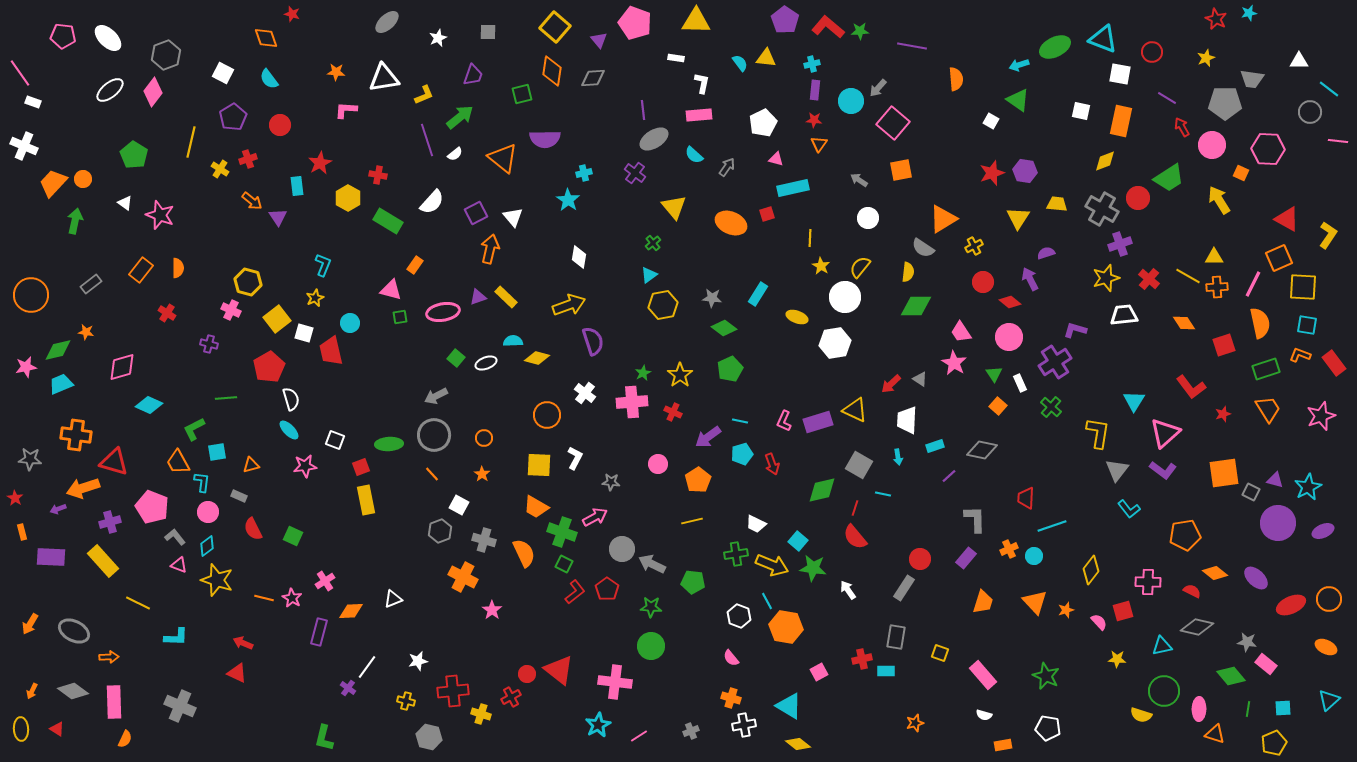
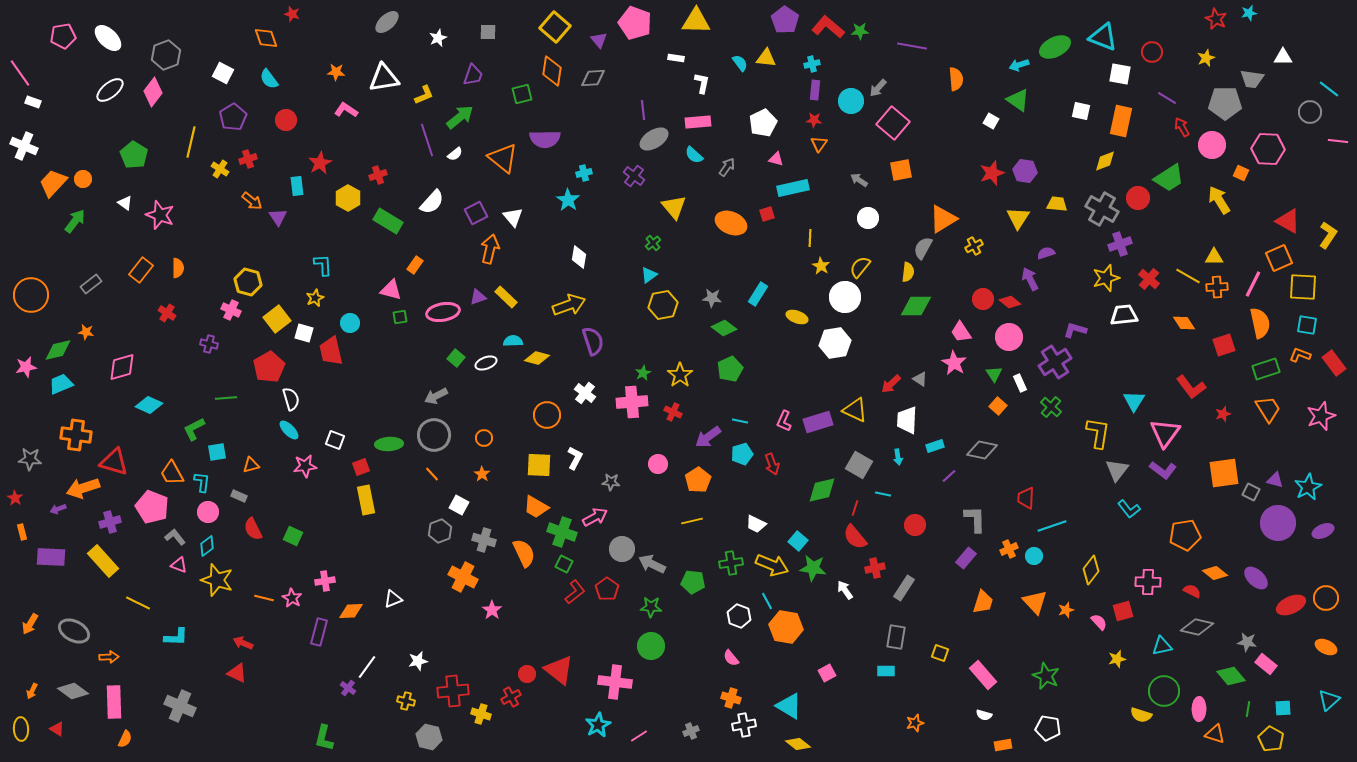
pink pentagon at (63, 36): rotated 15 degrees counterclockwise
cyan triangle at (1103, 39): moved 2 px up
white triangle at (1299, 61): moved 16 px left, 4 px up
pink L-shape at (346, 110): rotated 30 degrees clockwise
pink rectangle at (699, 115): moved 1 px left, 7 px down
red circle at (280, 125): moved 6 px right, 5 px up
purple cross at (635, 173): moved 1 px left, 3 px down
red cross at (378, 175): rotated 30 degrees counterclockwise
red triangle at (1287, 219): moved 1 px right, 2 px down
green arrow at (75, 221): rotated 25 degrees clockwise
gray semicircle at (923, 248): rotated 85 degrees clockwise
cyan L-shape at (323, 265): rotated 25 degrees counterclockwise
red circle at (983, 282): moved 17 px down
pink triangle at (1165, 433): rotated 12 degrees counterclockwise
orange trapezoid at (178, 462): moved 6 px left, 11 px down
green cross at (736, 554): moved 5 px left, 9 px down
red circle at (920, 559): moved 5 px left, 34 px up
pink cross at (325, 581): rotated 24 degrees clockwise
white arrow at (848, 590): moved 3 px left
orange circle at (1329, 599): moved 3 px left, 1 px up
red cross at (862, 659): moved 13 px right, 91 px up
yellow star at (1117, 659): rotated 18 degrees counterclockwise
pink square at (819, 672): moved 8 px right, 1 px down
yellow pentagon at (1274, 743): moved 3 px left, 4 px up; rotated 20 degrees counterclockwise
